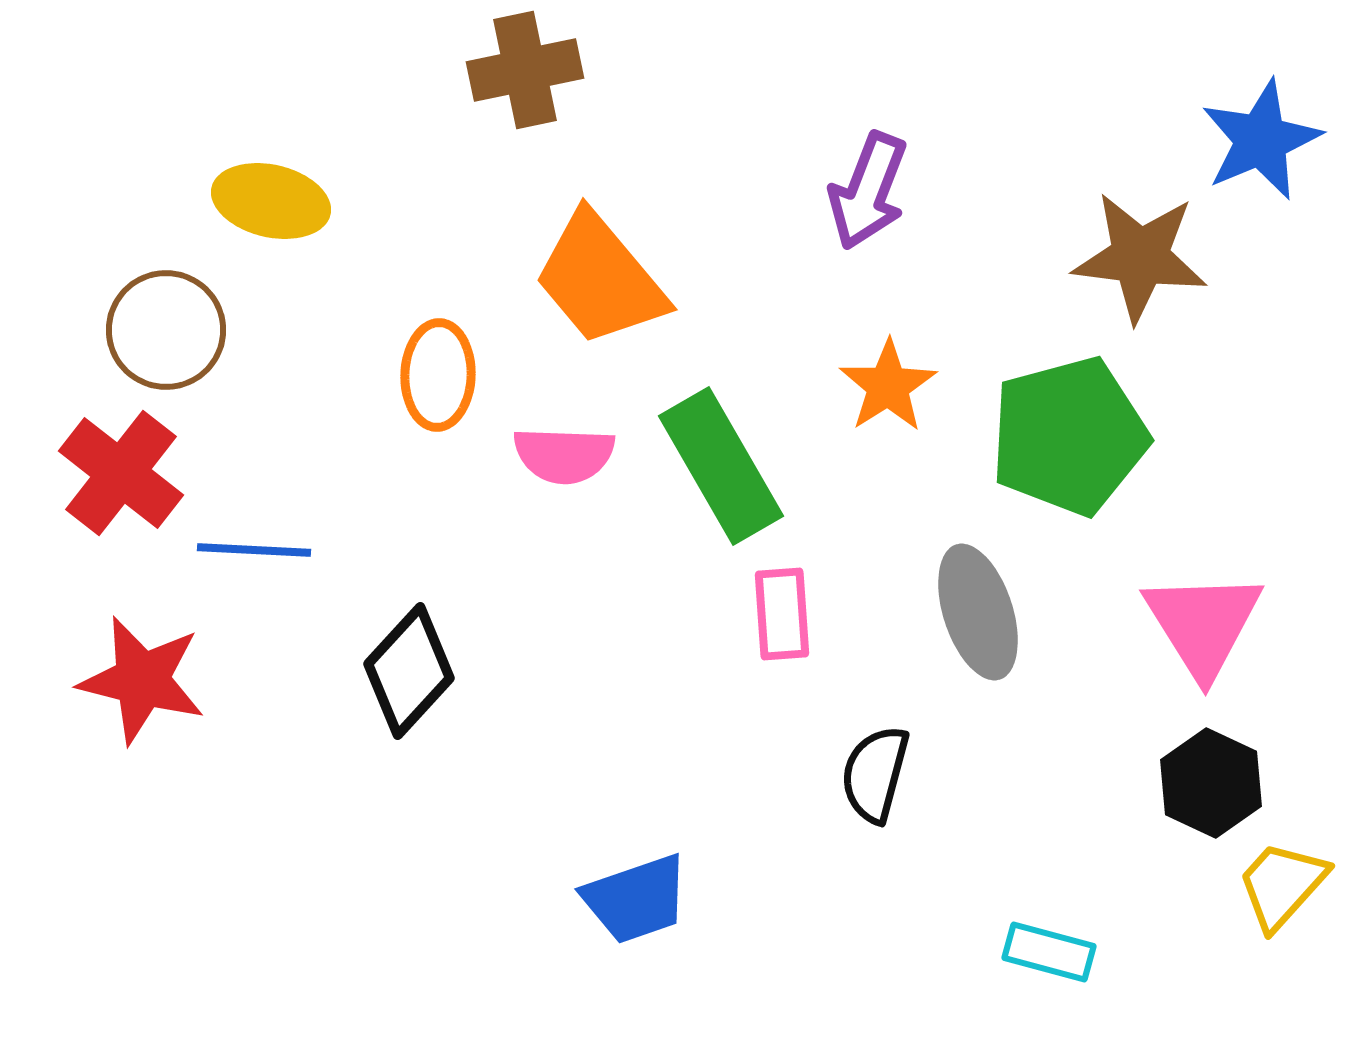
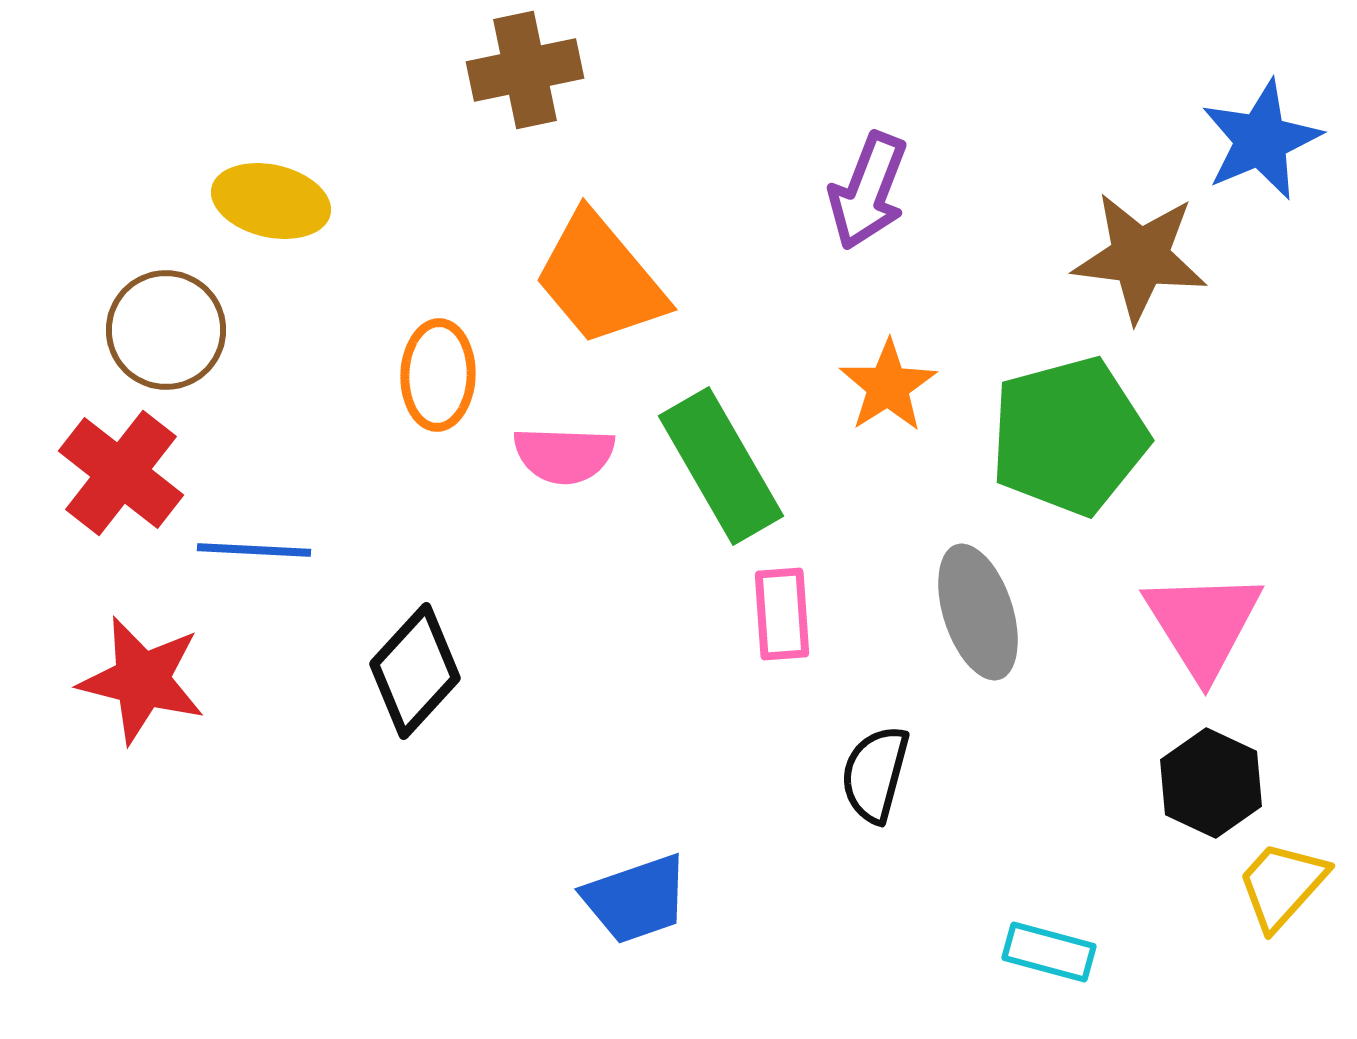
black diamond: moved 6 px right
